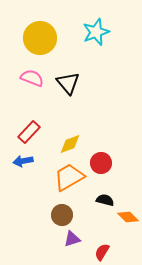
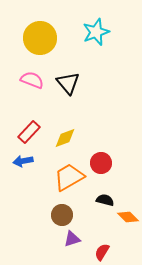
pink semicircle: moved 2 px down
yellow diamond: moved 5 px left, 6 px up
